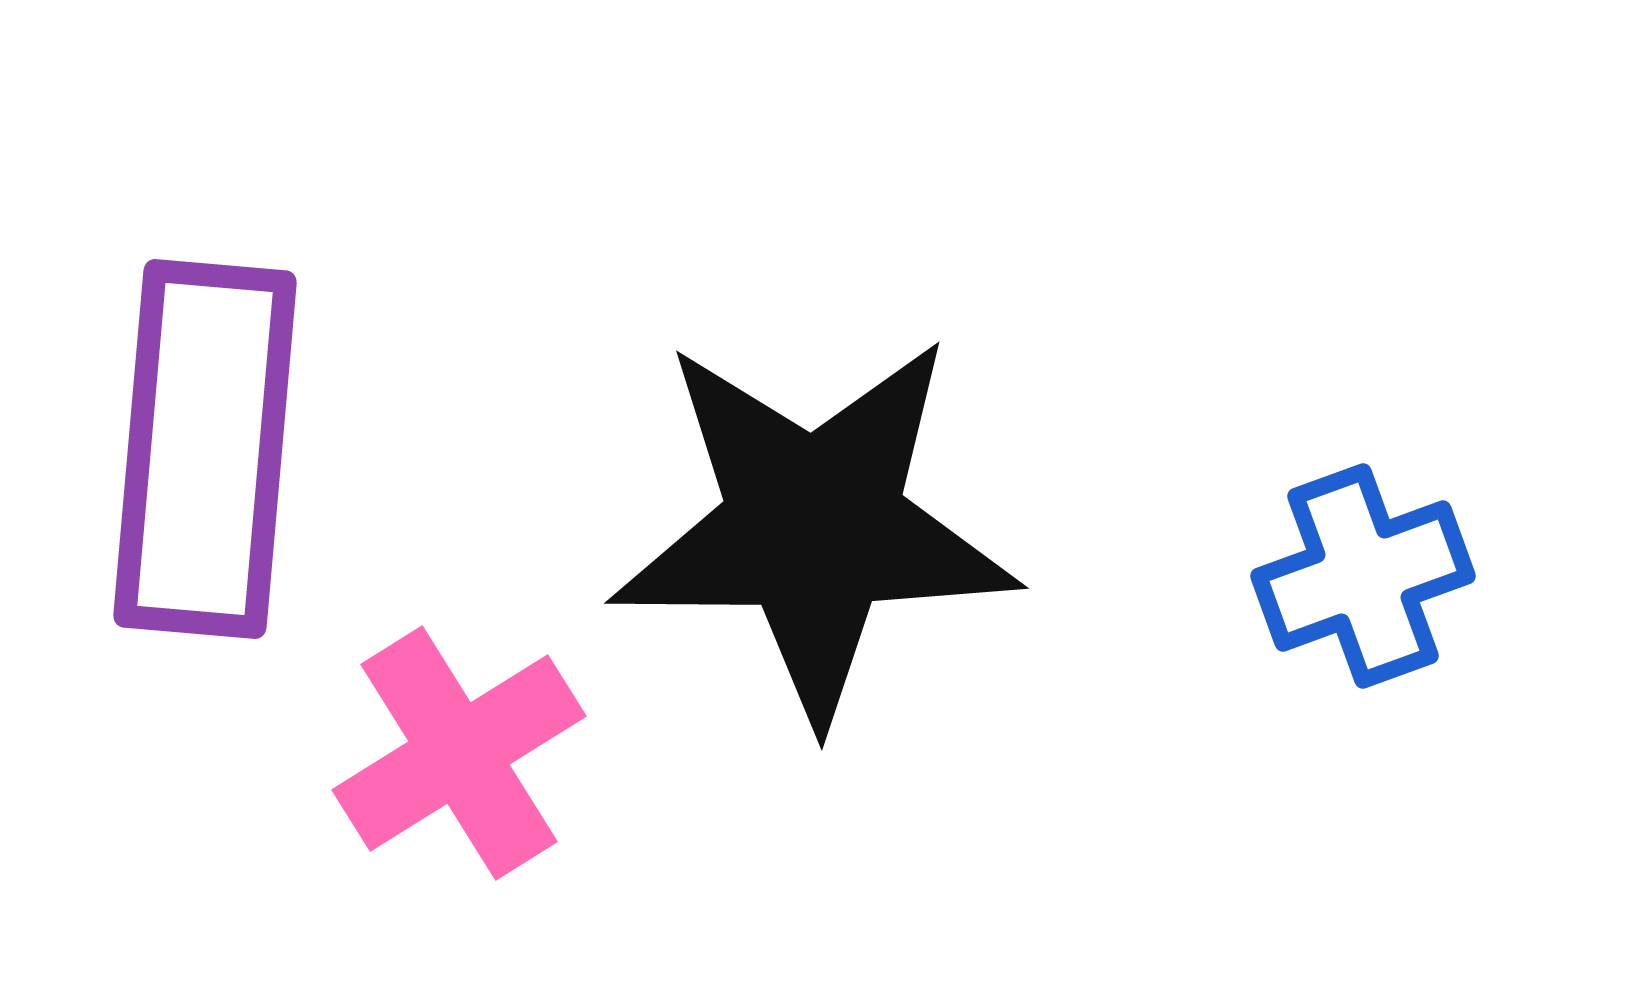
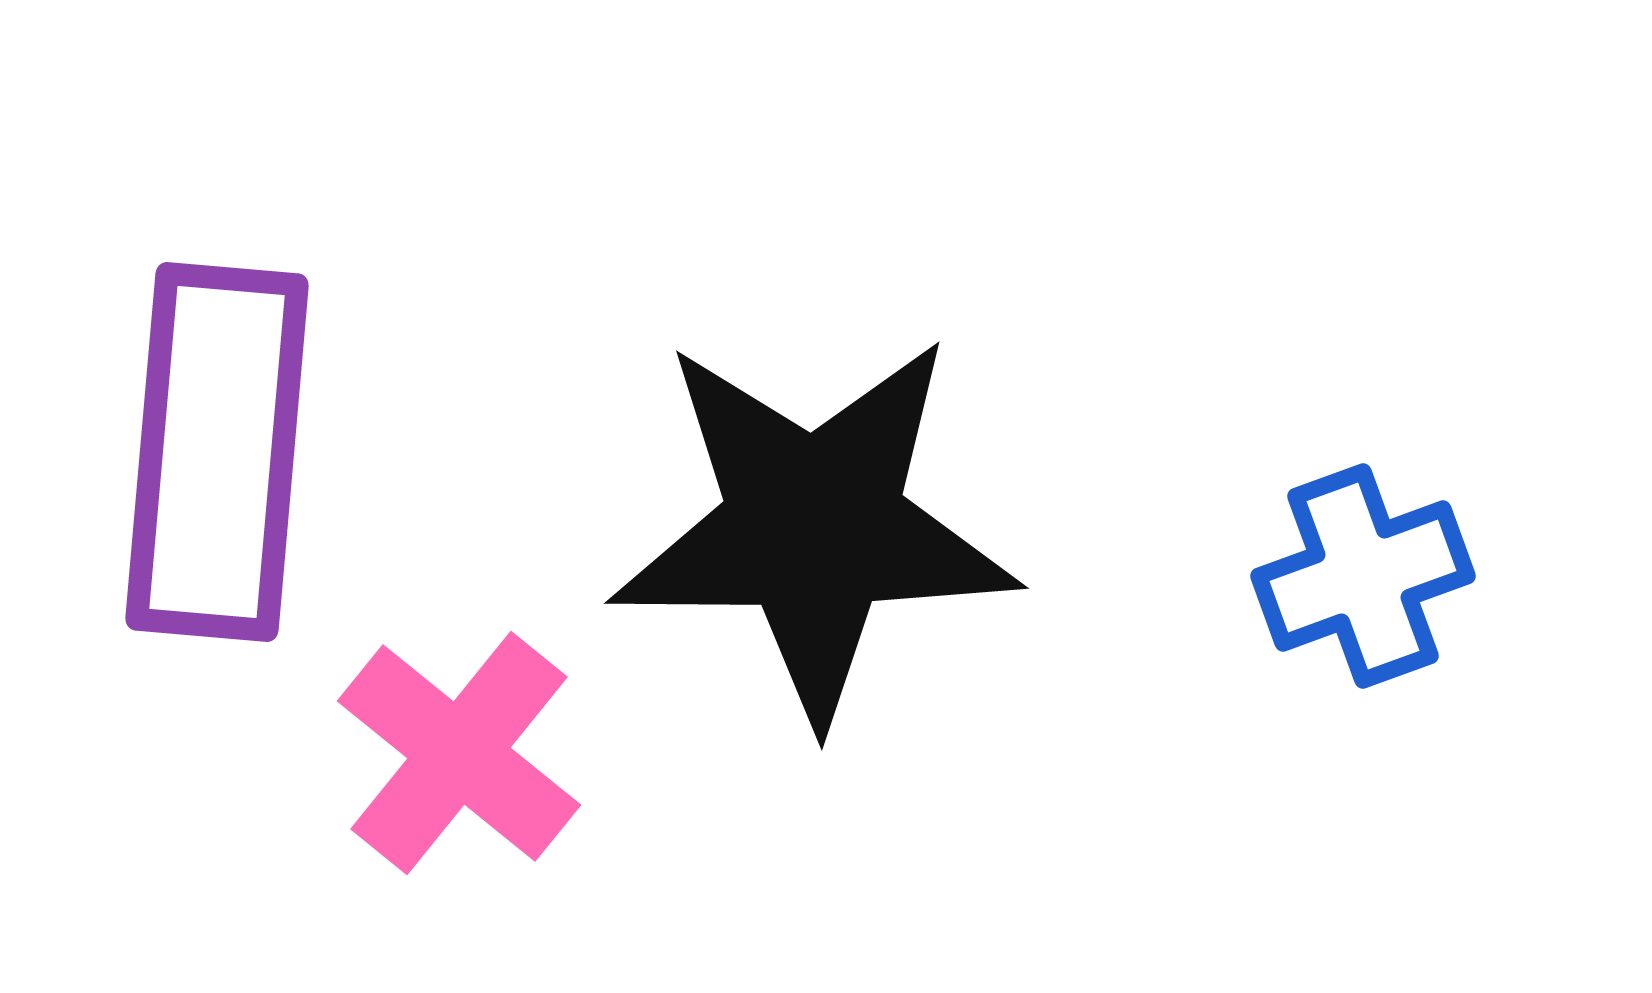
purple rectangle: moved 12 px right, 3 px down
pink cross: rotated 19 degrees counterclockwise
